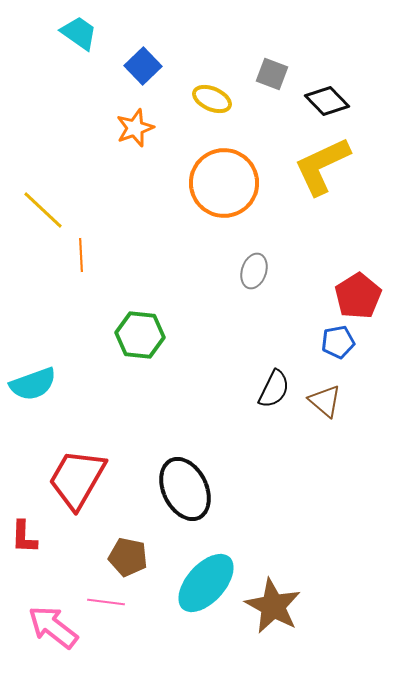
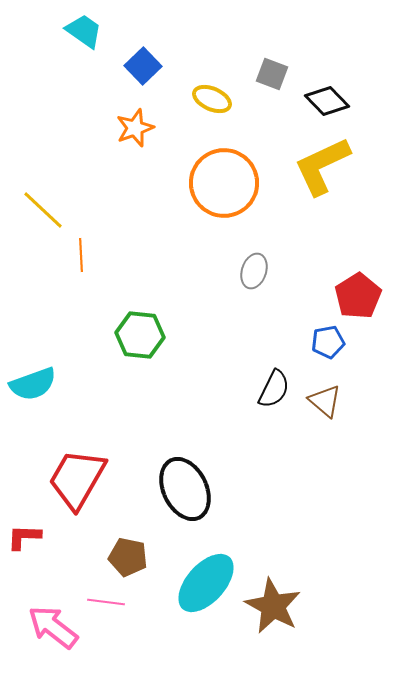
cyan trapezoid: moved 5 px right, 2 px up
blue pentagon: moved 10 px left
red L-shape: rotated 90 degrees clockwise
